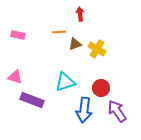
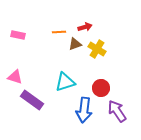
red arrow: moved 5 px right, 13 px down; rotated 80 degrees clockwise
purple rectangle: rotated 15 degrees clockwise
